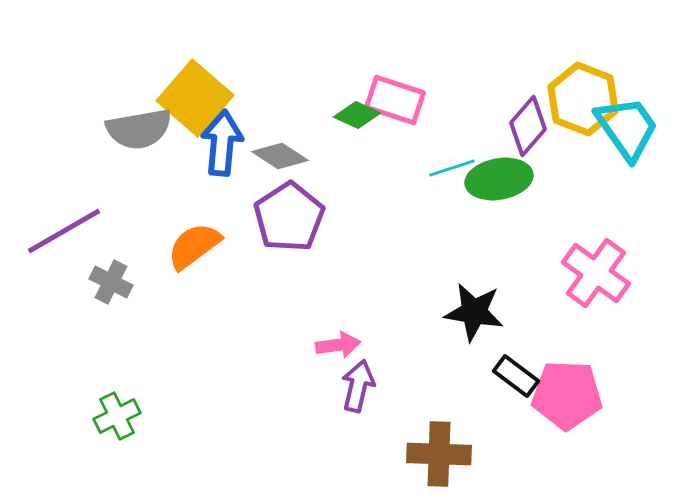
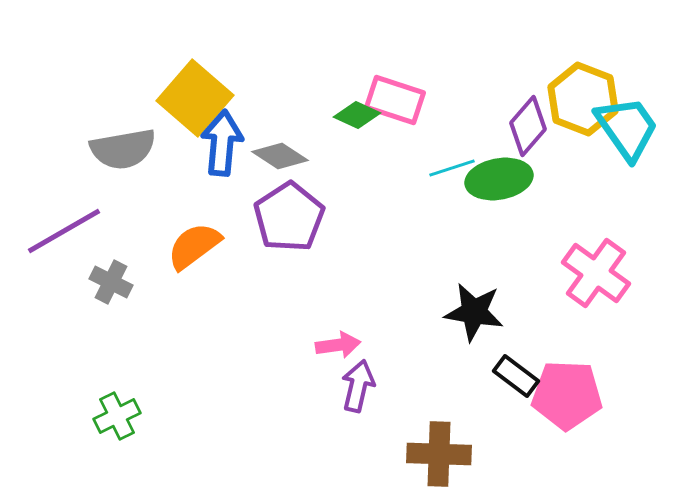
gray semicircle: moved 16 px left, 20 px down
